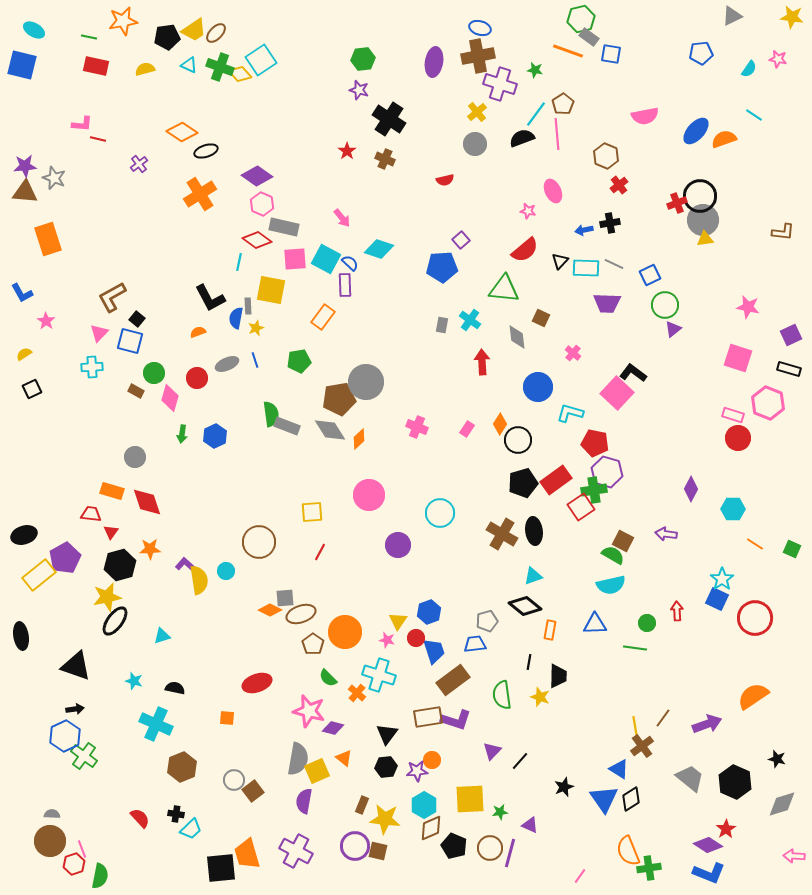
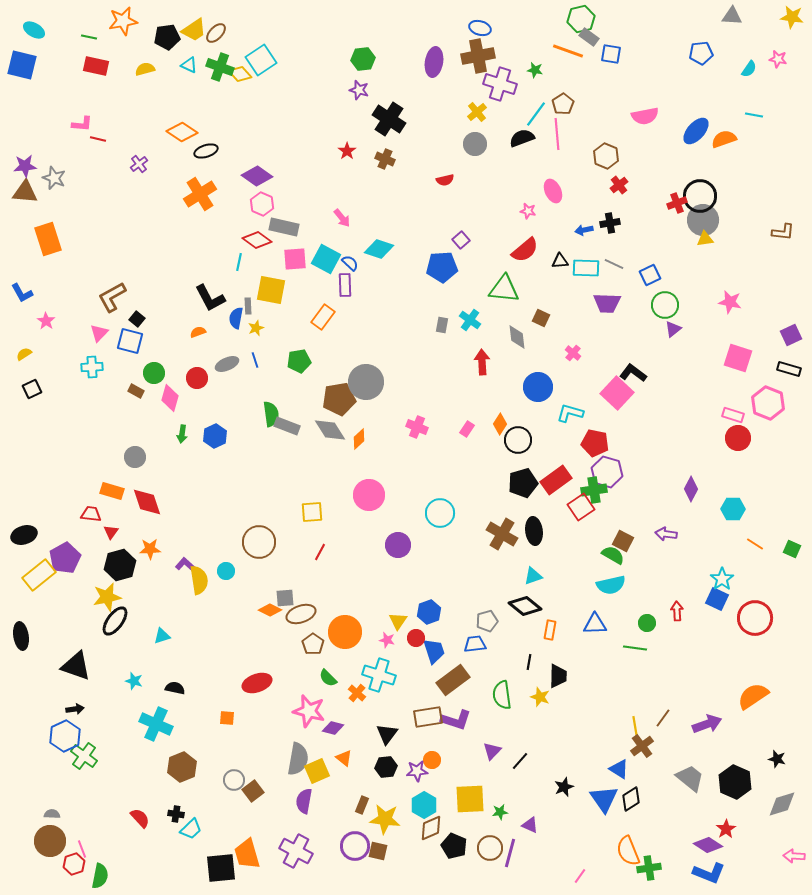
gray triangle at (732, 16): rotated 30 degrees clockwise
cyan line at (754, 115): rotated 24 degrees counterclockwise
black triangle at (560, 261): rotated 42 degrees clockwise
pink star at (748, 307): moved 18 px left, 5 px up
